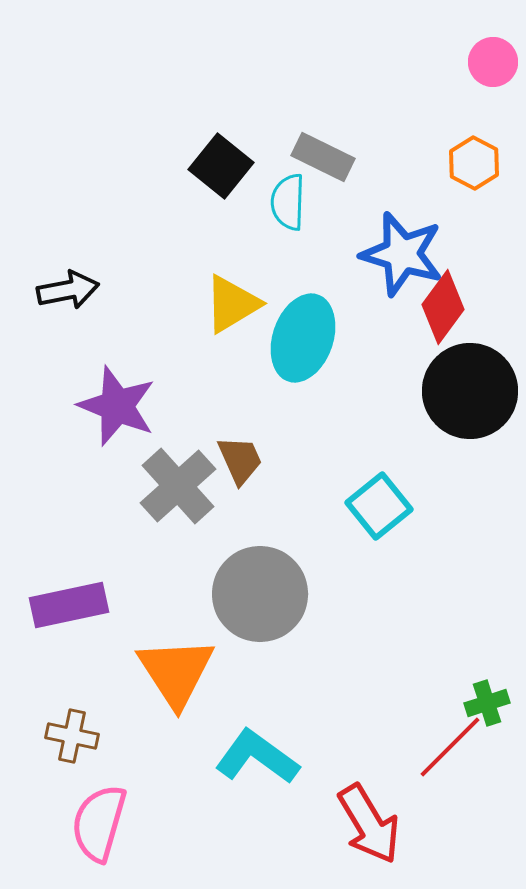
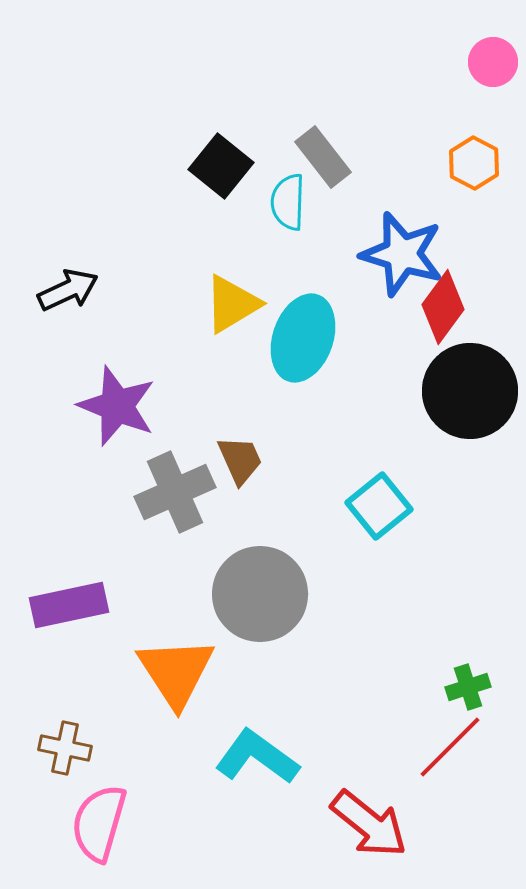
gray rectangle: rotated 26 degrees clockwise
black arrow: rotated 14 degrees counterclockwise
gray cross: moved 3 px left, 6 px down; rotated 18 degrees clockwise
green cross: moved 19 px left, 16 px up
brown cross: moved 7 px left, 12 px down
red arrow: rotated 20 degrees counterclockwise
